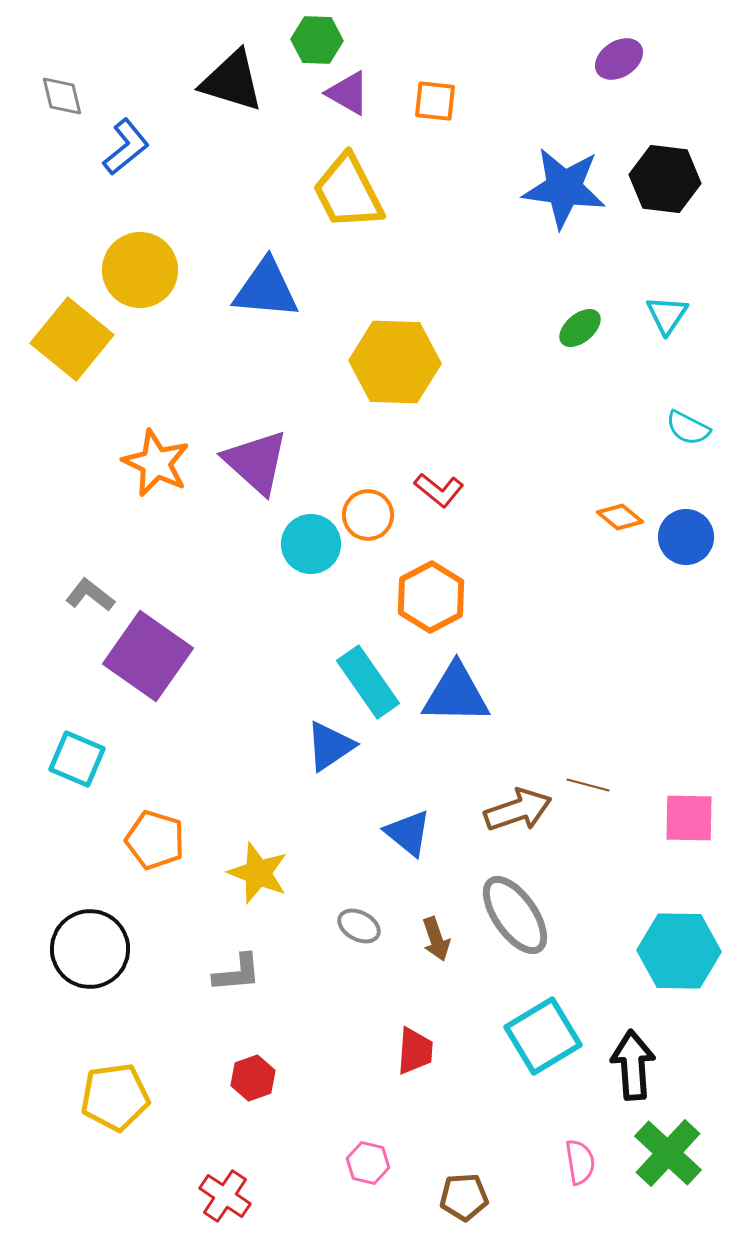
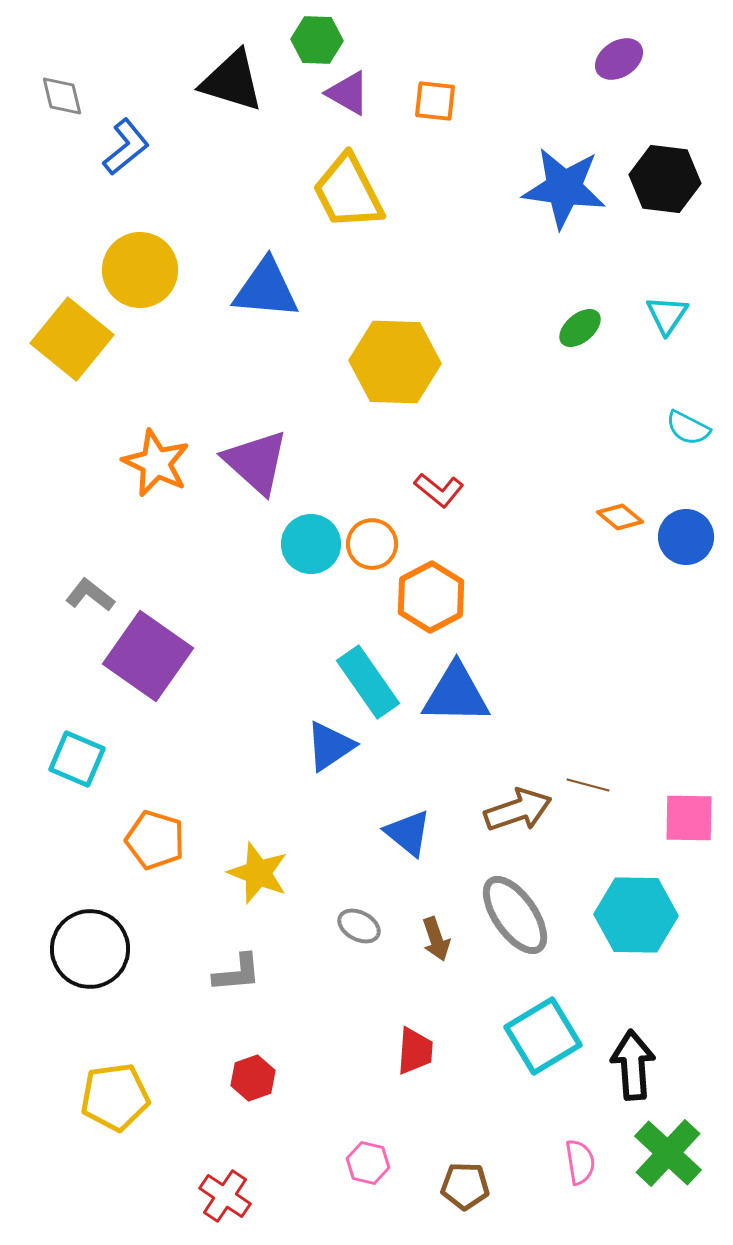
orange circle at (368, 515): moved 4 px right, 29 px down
cyan hexagon at (679, 951): moved 43 px left, 36 px up
brown pentagon at (464, 1197): moved 1 px right, 11 px up; rotated 6 degrees clockwise
